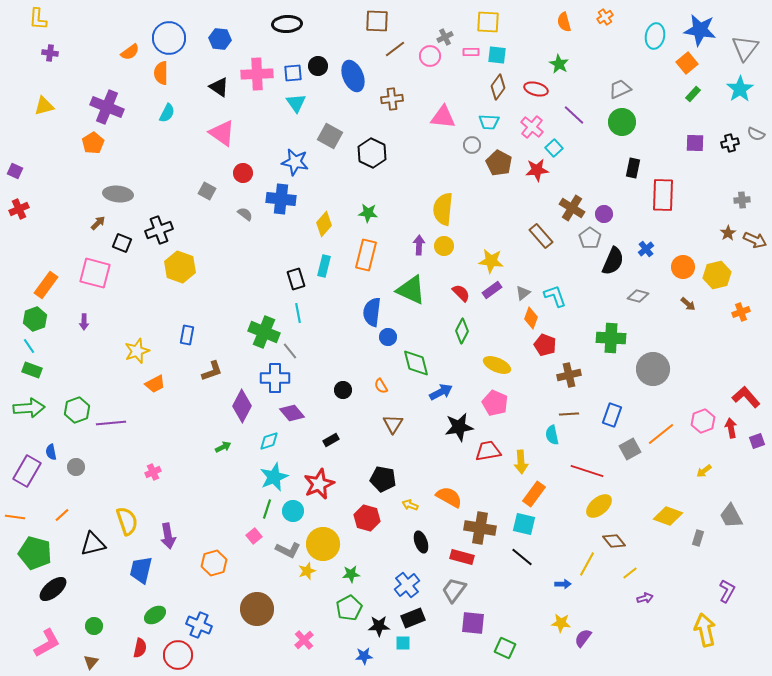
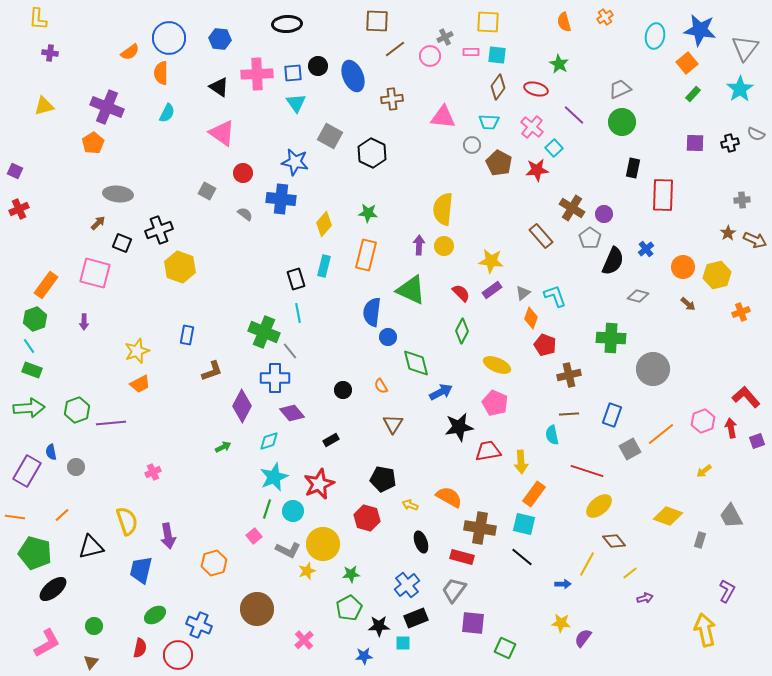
orange trapezoid at (155, 384): moved 15 px left
gray rectangle at (698, 538): moved 2 px right, 2 px down
black triangle at (93, 544): moved 2 px left, 3 px down
black rectangle at (413, 618): moved 3 px right
